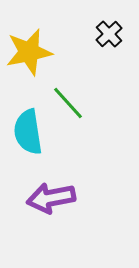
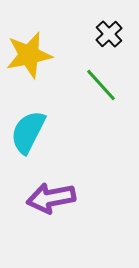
yellow star: moved 3 px down
green line: moved 33 px right, 18 px up
cyan semicircle: rotated 36 degrees clockwise
